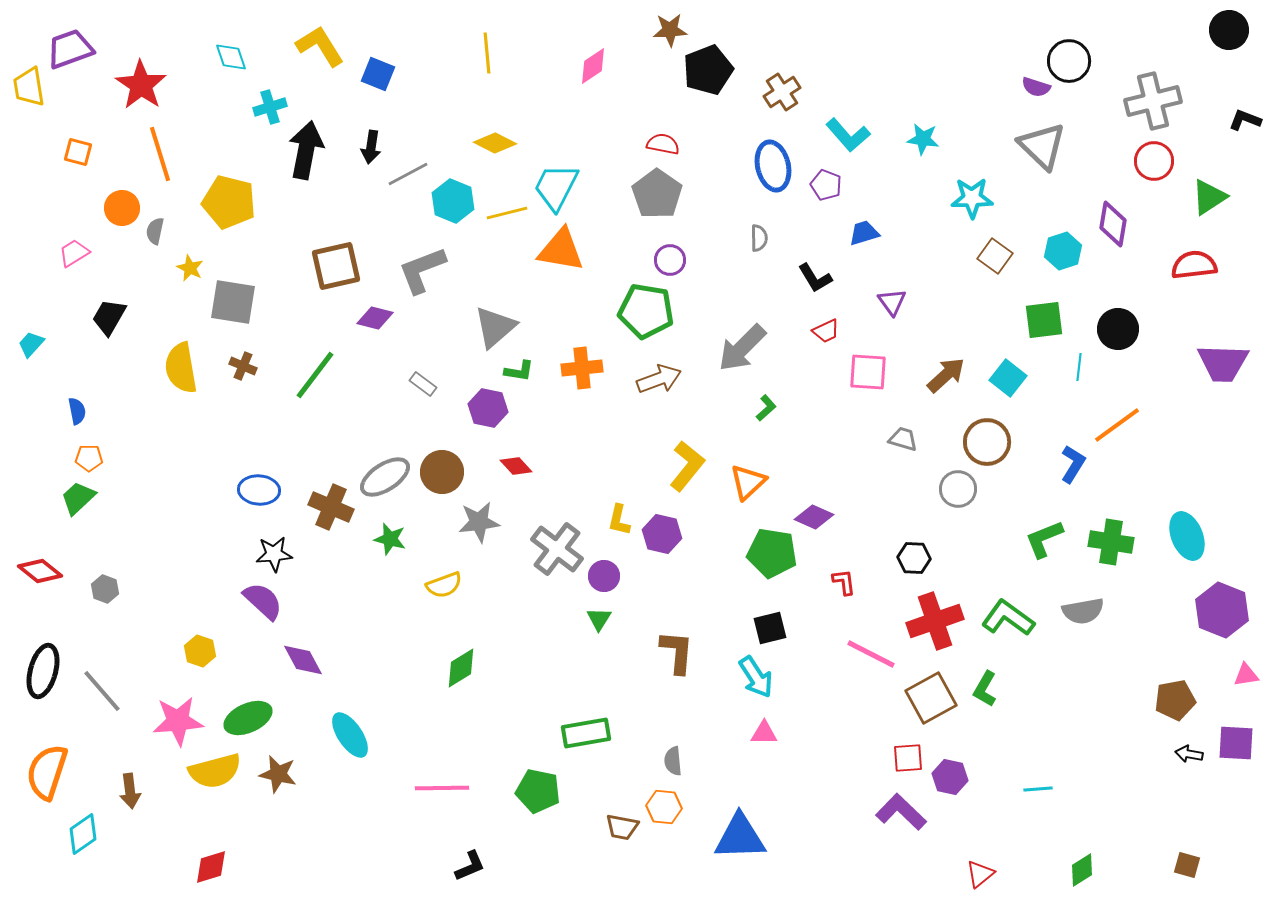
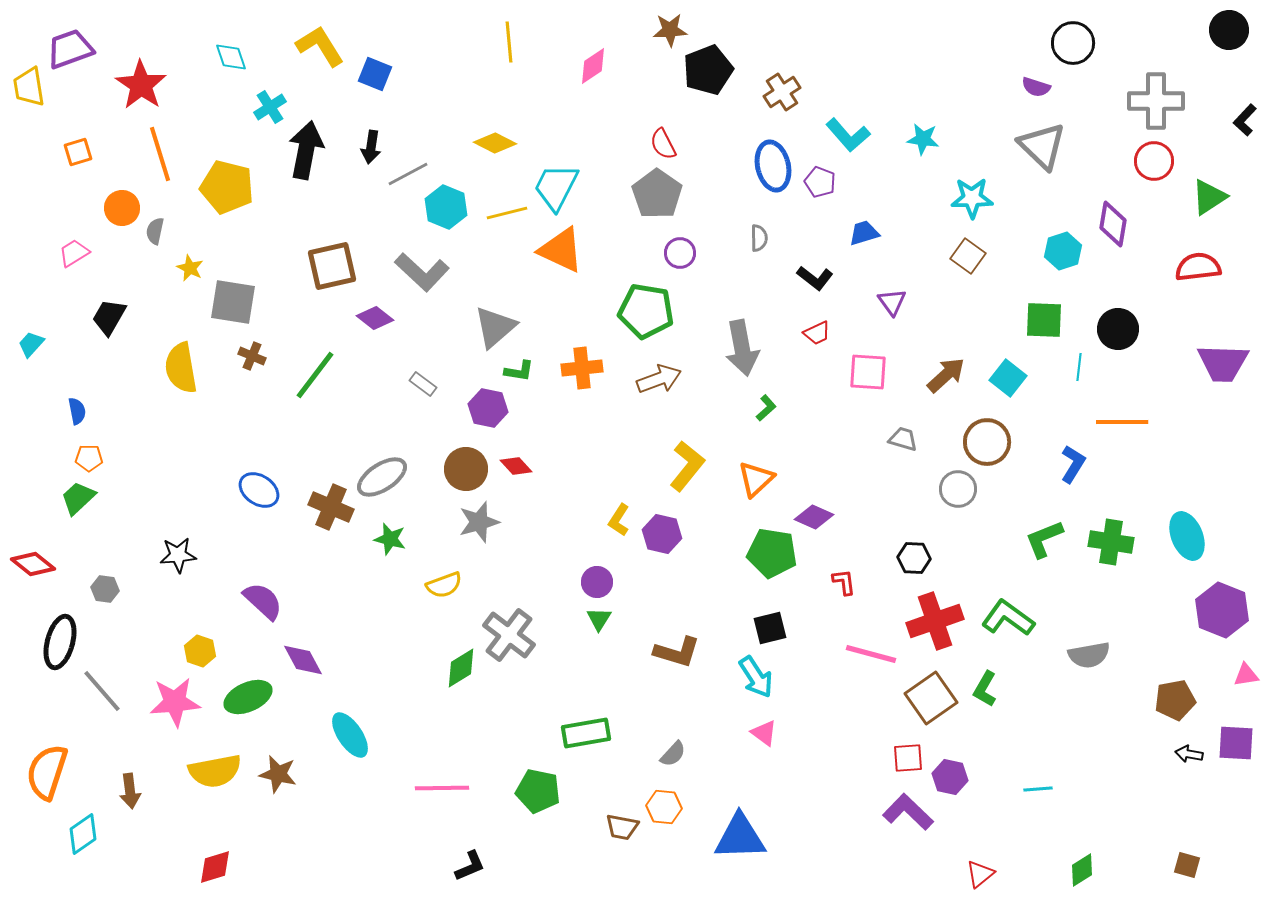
yellow line at (487, 53): moved 22 px right, 11 px up
black circle at (1069, 61): moved 4 px right, 18 px up
blue square at (378, 74): moved 3 px left
gray cross at (1153, 101): moved 3 px right; rotated 14 degrees clockwise
cyan cross at (270, 107): rotated 16 degrees counterclockwise
black L-shape at (1245, 120): rotated 68 degrees counterclockwise
red semicircle at (663, 144): rotated 128 degrees counterclockwise
orange square at (78, 152): rotated 32 degrees counterclockwise
purple pentagon at (826, 185): moved 6 px left, 3 px up
cyan hexagon at (453, 201): moved 7 px left, 6 px down
yellow pentagon at (229, 202): moved 2 px left, 15 px up
orange triangle at (561, 250): rotated 15 degrees clockwise
brown square at (995, 256): moved 27 px left
purple circle at (670, 260): moved 10 px right, 7 px up
red semicircle at (1194, 265): moved 4 px right, 2 px down
brown square at (336, 266): moved 4 px left
gray L-shape at (422, 270): moved 2 px down; rotated 116 degrees counterclockwise
black L-shape at (815, 278): rotated 21 degrees counterclockwise
purple diamond at (375, 318): rotated 24 degrees clockwise
green square at (1044, 320): rotated 9 degrees clockwise
red trapezoid at (826, 331): moved 9 px left, 2 px down
gray arrow at (742, 348): rotated 56 degrees counterclockwise
brown cross at (243, 366): moved 9 px right, 10 px up
orange line at (1117, 425): moved 5 px right, 3 px up; rotated 36 degrees clockwise
brown circle at (442, 472): moved 24 px right, 3 px up
gray ellipse at (385, 477): moved 3 px left
orange triangle at (748, 482): moved 8 px right, 3 px up
blue ellipse at (259, 490): rotated 30 degrees clockwise
yellow L-shape at (619, 520): rotated 20 degrees clockwise
gray star at (479, 522): rotated 9 degrees counterclockwise
gray cross at (557, 549): moved 48 px left, 86 px down
black star at (274, 554): moved 96 px left, 1 px down
red diamond at (40, 571): moved 7 px left, 7 px up
purple circle at (604, 576): moved 7 px left, 6 px down
gray hexagon at (105, 589): rotated 12 degrees counterclockwise
gray semicircle at (1083, 611): moved 6 px right, 44 px down
brown L-shape at (677, 652): rotated 102 degrees clockwise
pink line at (871, 654): rotated 12 degrees counterclockwise
black ellipse at (43, 671): moved 17 px right, 29 px up
brown square at (931, 698): rotated 6 degrees counterclockwise
green ellipse at (248, 718): moved 21 px up
pink star at (178, 721): moved 3 px left, 19 px up
pink triangle at (764, 733): rotated 36 degrees clockwise
gray semicircle at (673, 761): moved 7 px up; rotated 132 degrees counterclockwise
yellow semicircle at (215, 771): rotated 4 degrees clockwise
purple L-shape at (901, 812): moved 7 px right
red diamond at (211, 867): moved 4 px right
